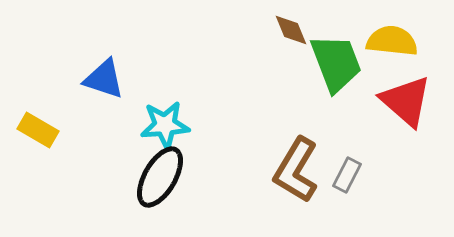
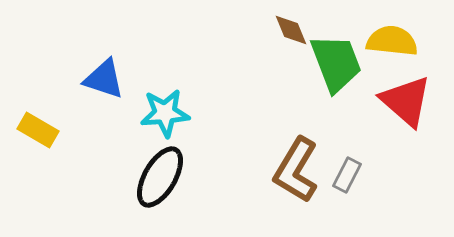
cyan star: moved 12 px up
